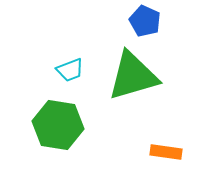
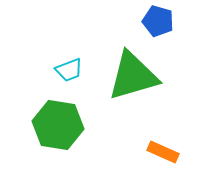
blue pentagon: moved 13 px right; rotated 8 degrees counterclockwise
cyan trapezoid: moved 1 px left
orange rectangle: moved 3 px left; rotated 16 degrees clockwise
